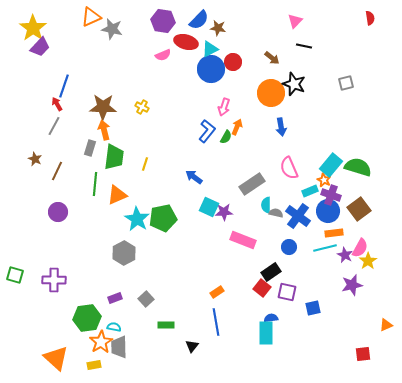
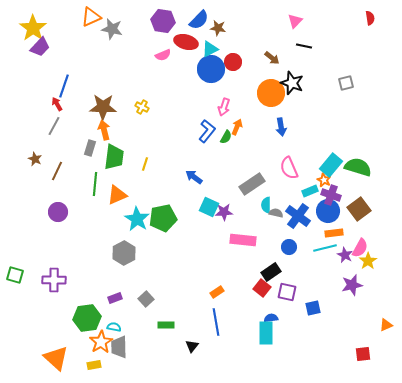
black star at (294, 84): moved 2 px left, 1 px up
pink rectangle at (243, 240): rotated 15 degrees counterclockwise
